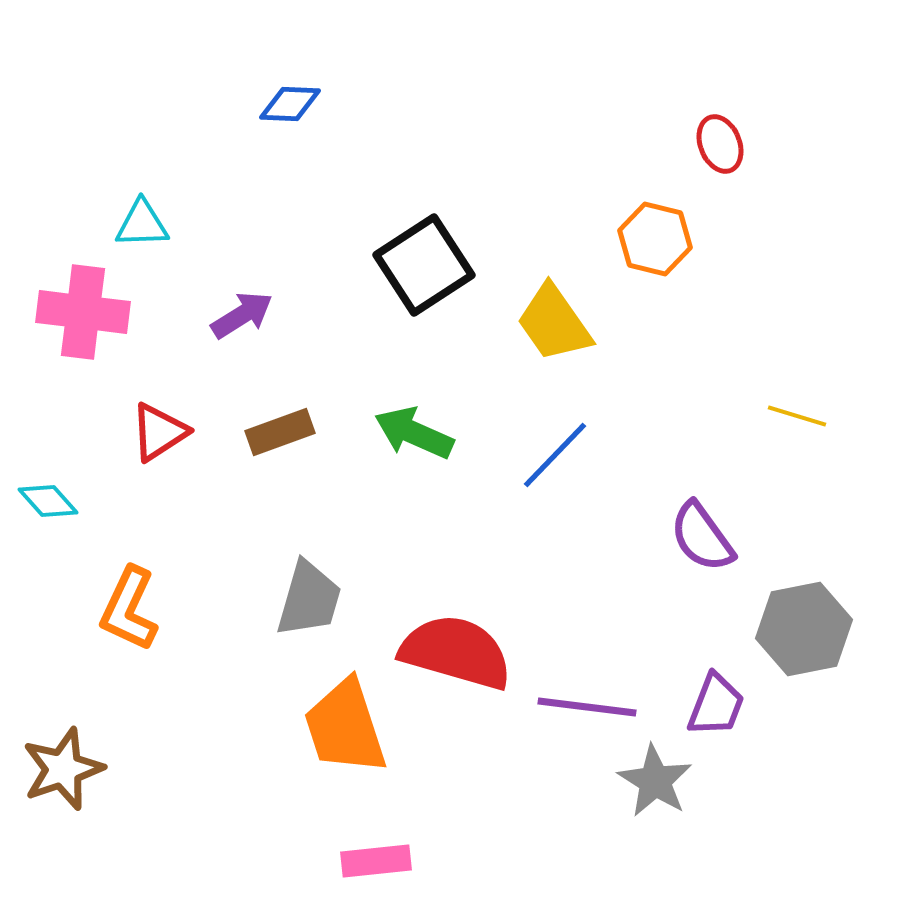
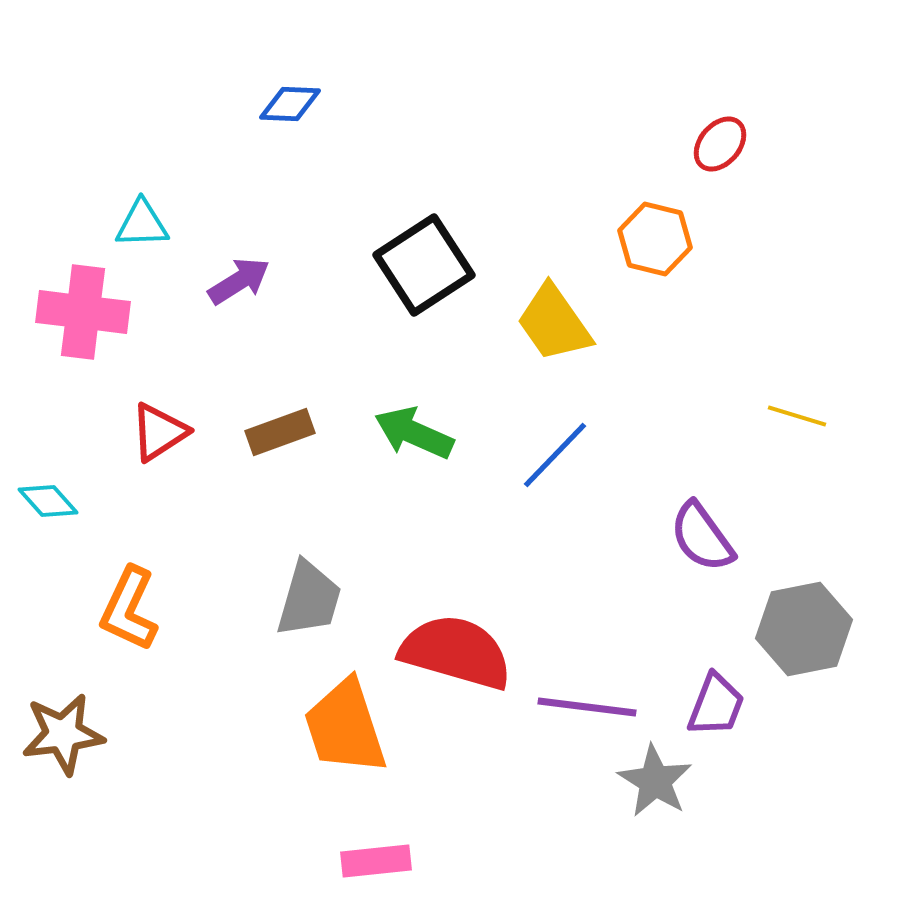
red ellipse: rotated 62 degrees clockwise
purple arrow: moved 3 px left, 34 px up
brown star: moved 35 px up; rotated 12 degrees clockwise
